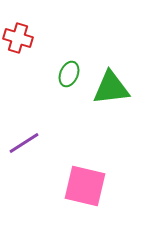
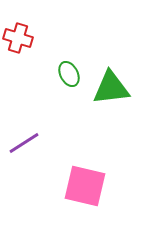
green ellipse: rotated 50 degrees counterclockwise
